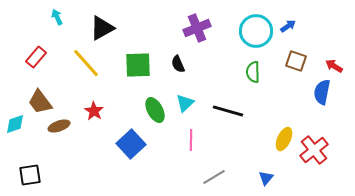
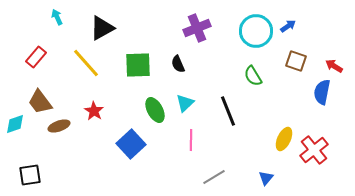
green semicircle: moved 4 px down; rotated 30 degrees counterclockwise
black line: rotated 52 degrees clockwise
